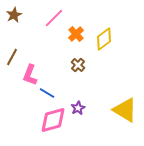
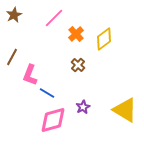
purple star: moved 5 px right, 1 px up
